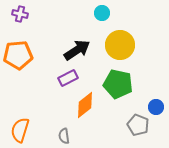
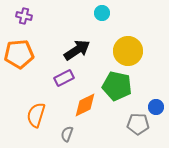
purple cross: moved 4 px right, 2 px down
yellow circle: moved 8 px right, 6 px down
orange pentagon: moved 1 px right, 1 px up
purple rectangle: moved 4 px left
green pentagon: moved 1 px left, 2 px down
orange diamond: rotated 12 degrees clockwise
gray pentagon: moved 1 px up; rotated 20 degrees counterclockwise
orange semicircle: moved 16 px right, 15 px up
gray semicircle: moved 3 px right, 2 px up; rotated 28 degrees clockwise
